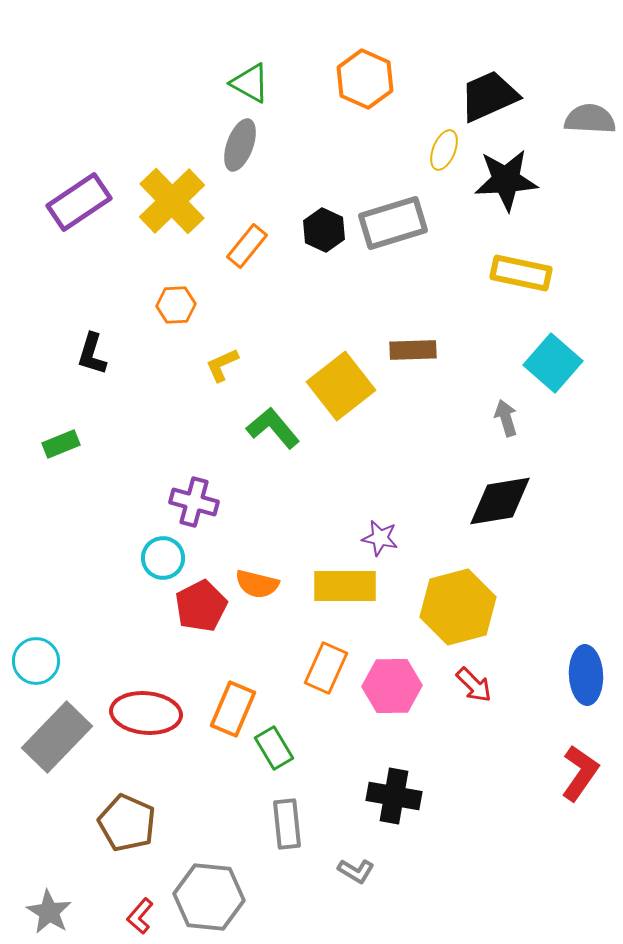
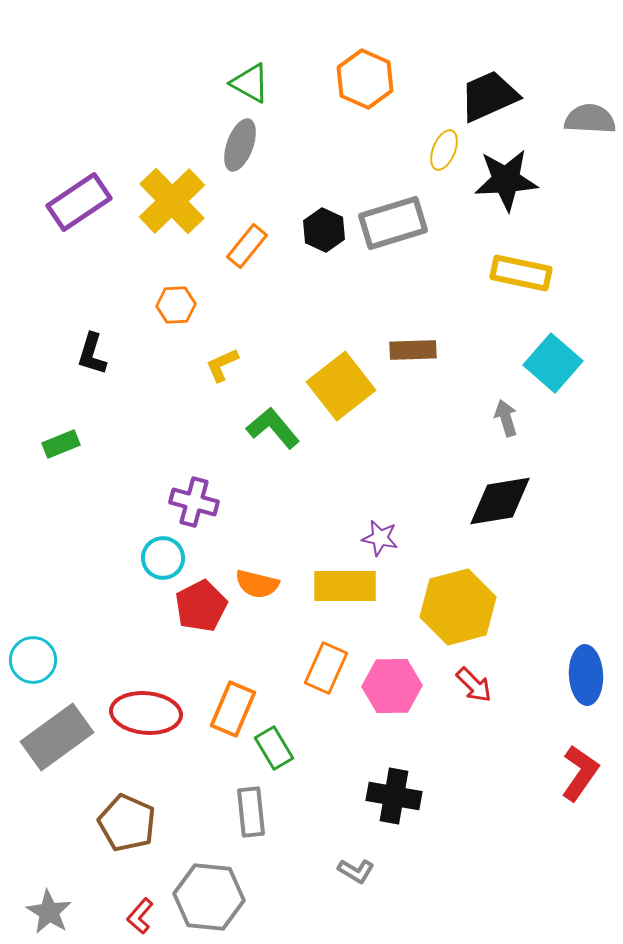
cyan circle at (36, 661): moved 3 px left, 1 px up
gray rectangle at (57, 737): rotated 10 degrees clockwise
gray rectangle at (287, 824): moved 36 px left, 12 px up
